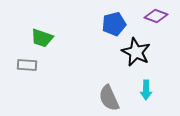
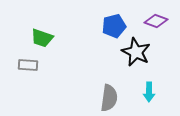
purple diamond: moved 5 px down
blue pentagon: moved 2 px down
gray rectangle: moved 1 px right
cyan arrow: moved 3 px right, 2 px down
gray semicircle: rotated 148 degrees counterclockwise
